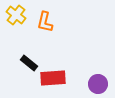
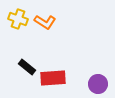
yellow cross: moved 2 px right, 4 px down; rotated 18 degrees counterclockwise
orange L-shape: rotated 70 degrees counterclockwise
black rectangle: moved 2 px left, 4 px down
